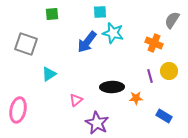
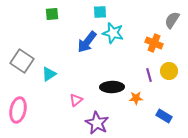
gray square: moved 4 px left, 17 px down; rotated 15 degrees clockwise
purple line: moved 1 px left, 1 px up
